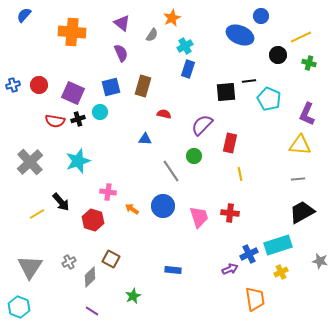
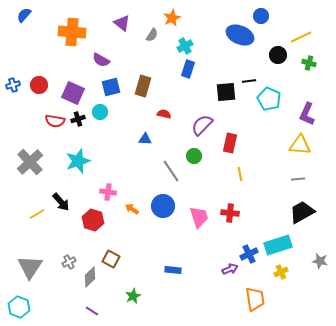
purple semicircle at (121, 53): moved 20 px left, 7 px down; rotated 144 degrees clockwise
